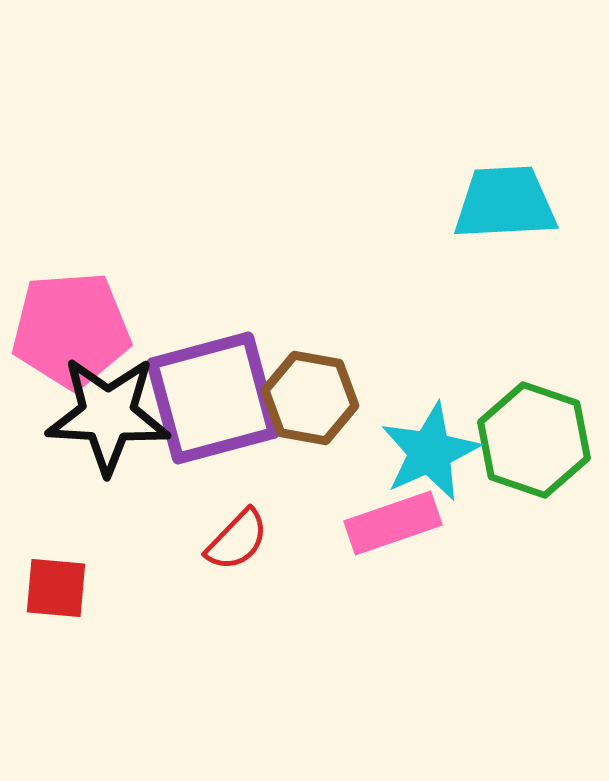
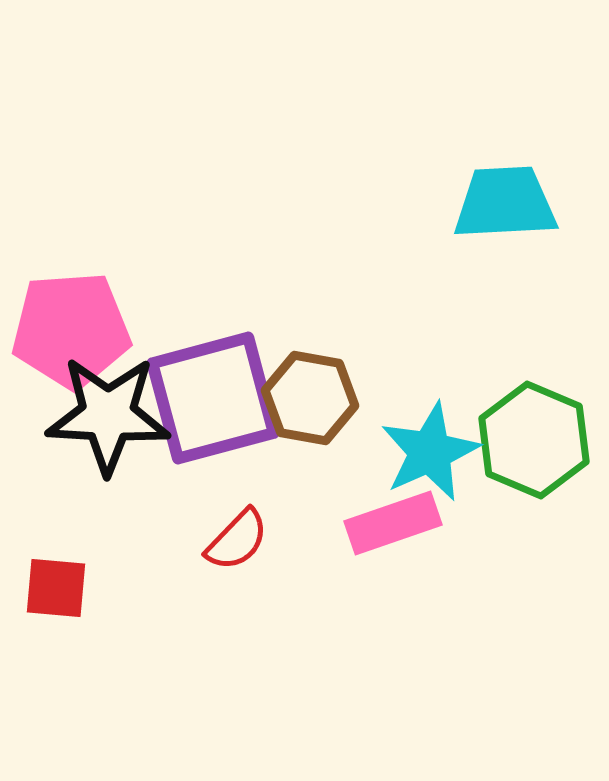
green hexagon: rotated 4 degrees clockwise
